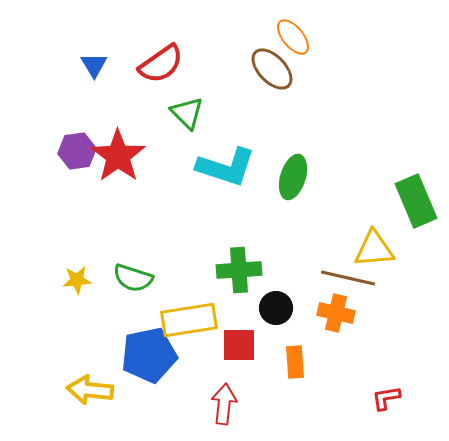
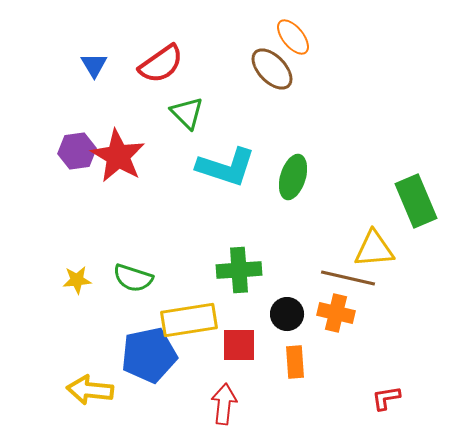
red star: rotated 6 degrees counterclockwise
black circle: moved 11 px right, 6 px down
